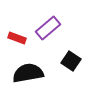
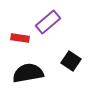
purple rectangle: moved 6 px up
red rectangle: moved 3 px right; rotated 12 degrees counterclockwise
